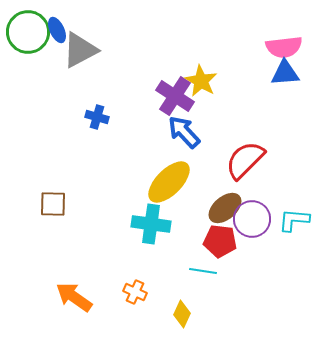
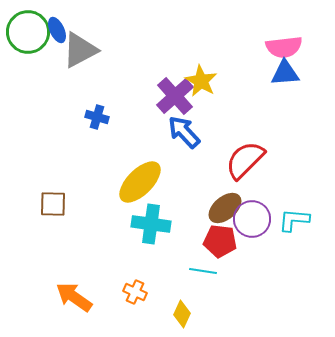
purple cross: rotated 15 degrees clockwise
yellow ellipse: moved 29 px left
